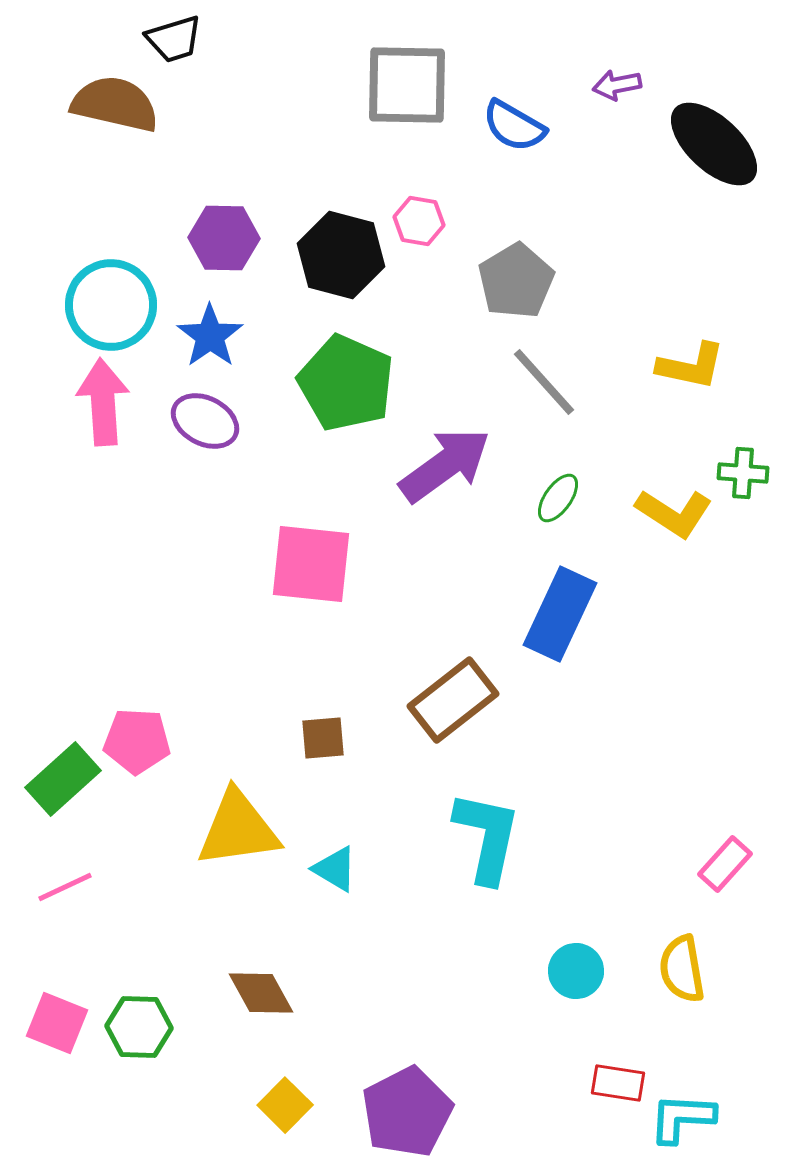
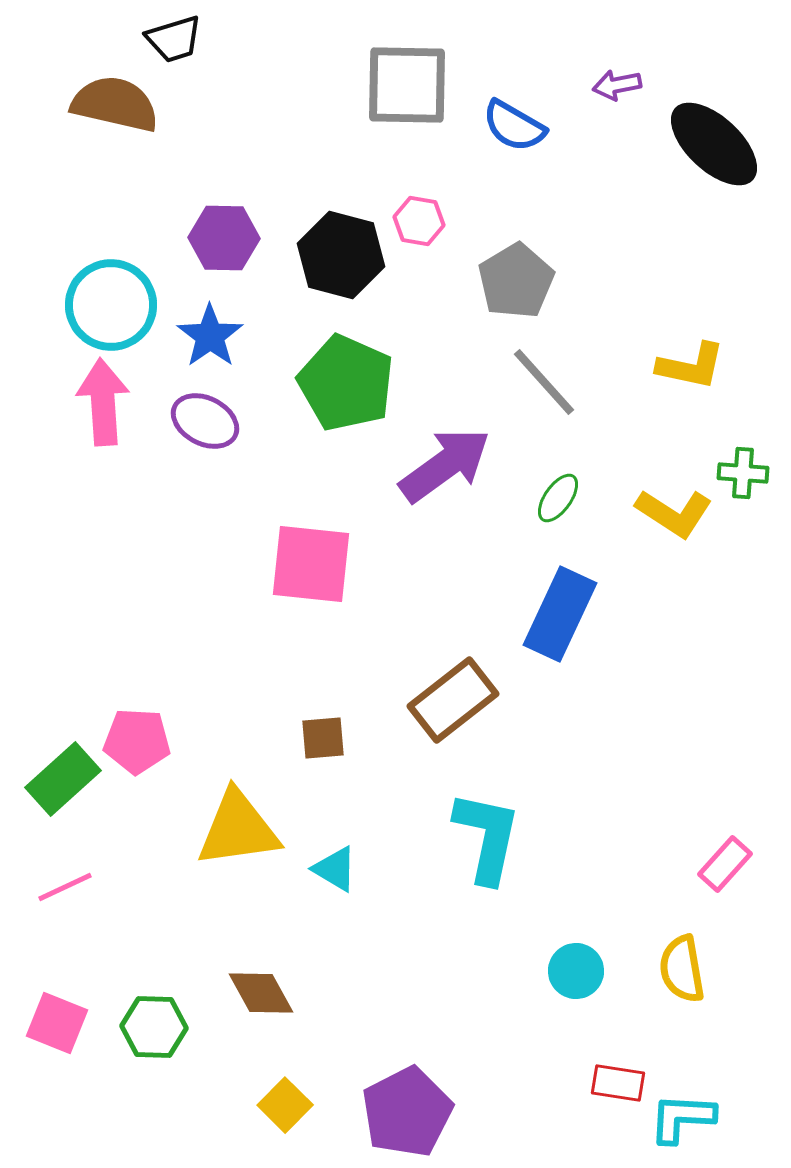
green hexagon at (139, 1027): moved 15 px right
